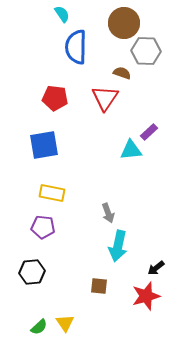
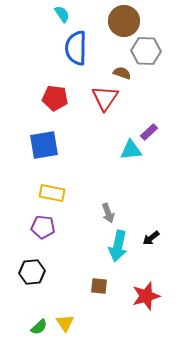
brown circle: moved 2 px up
blue semicircle: moved 1 px down
black arrow: moved 5 px left, 30 px up
